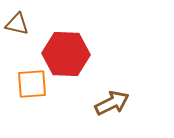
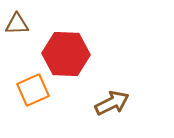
brown triangle: rotated 15 degrees counterclockwise
orange square: moved 1 px right, 6 px down; rotated 20 degrees counterclockwise
